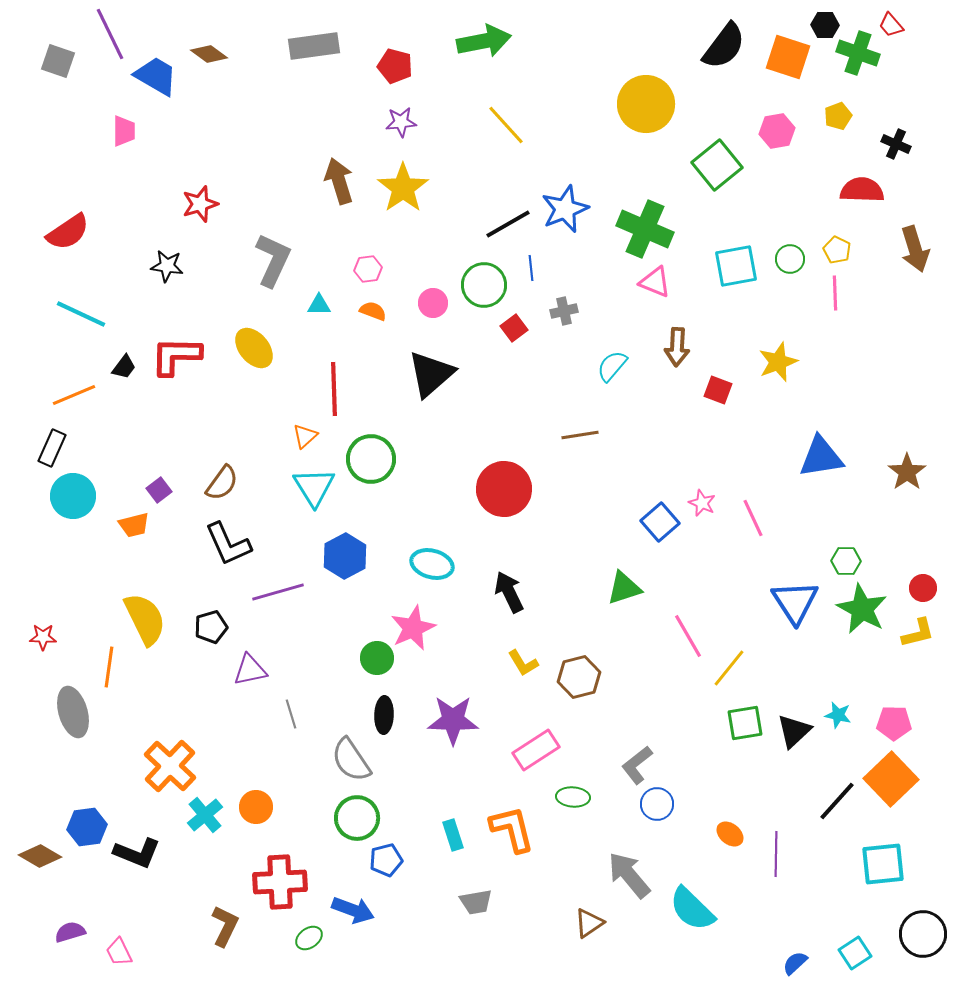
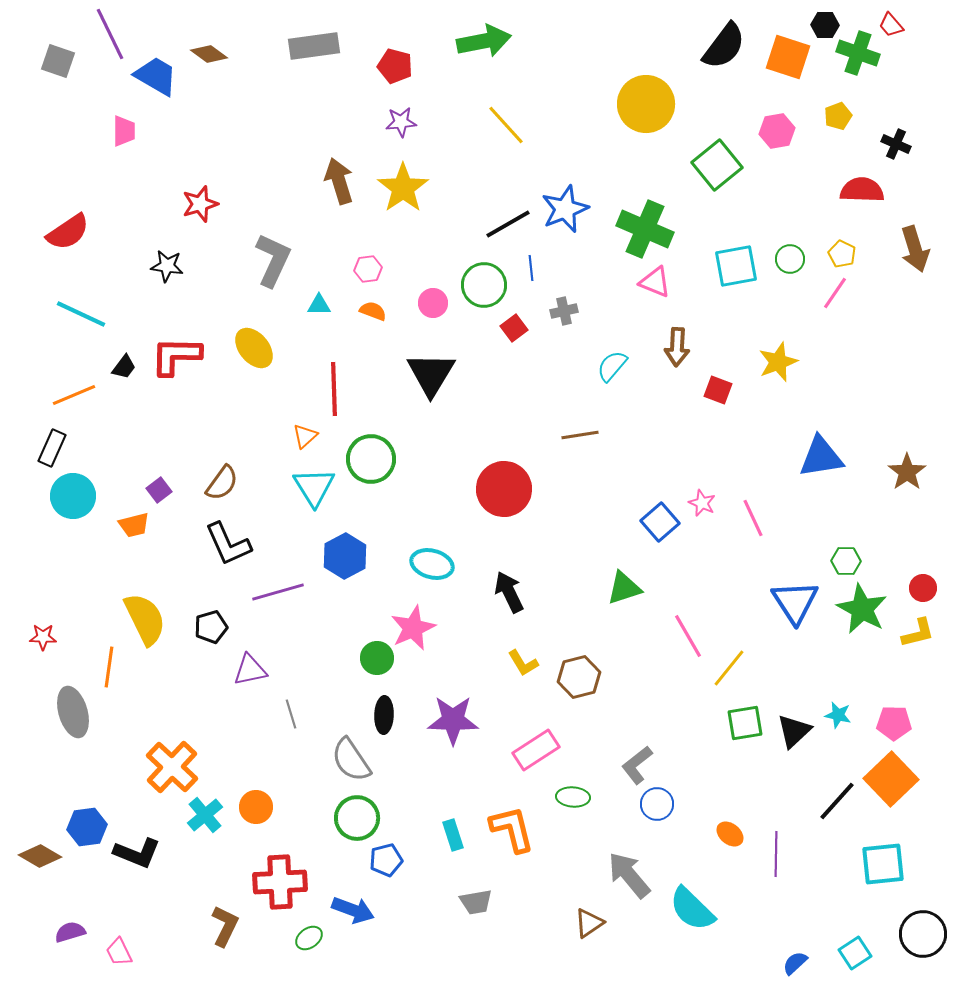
yellow pentagon at (837, 250): moved 5 px right, 4 px down
pink line at (835, 293): rotated 36 degrees clockwise
black triangle at (431, 374): rotated 18 degrees counterclockwise
orange cross at (170, 766): moved 2 px right, 1 px down
